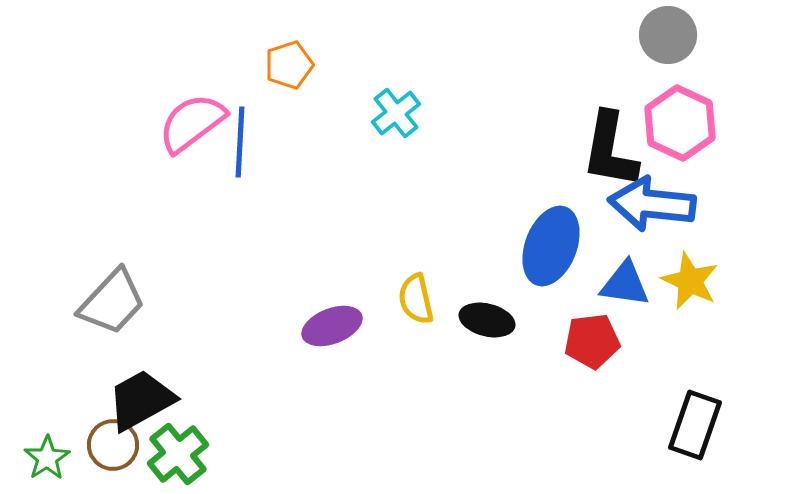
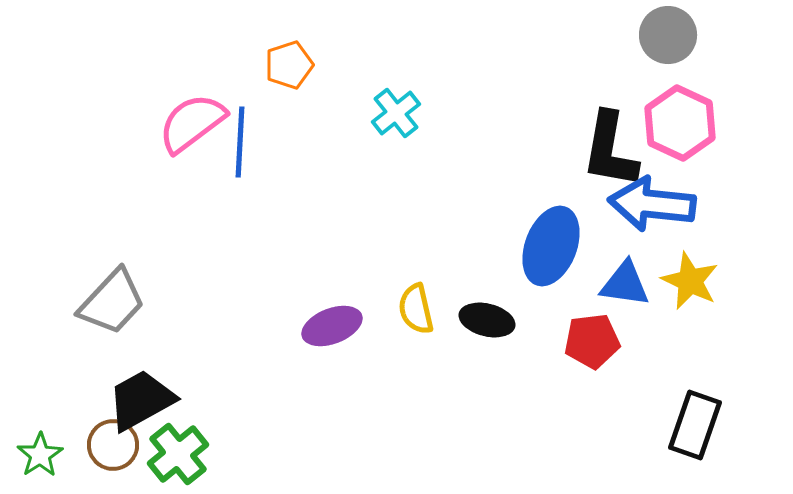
yellow semicircle: moved 10 px down
green star: moved 7 px left, 3 px up
